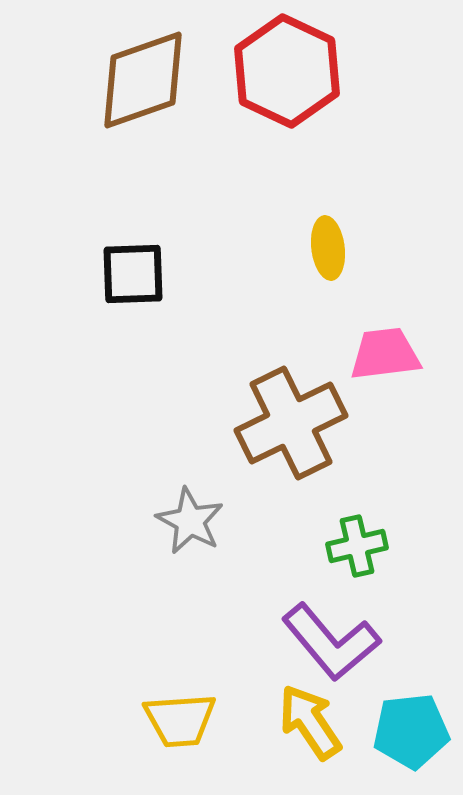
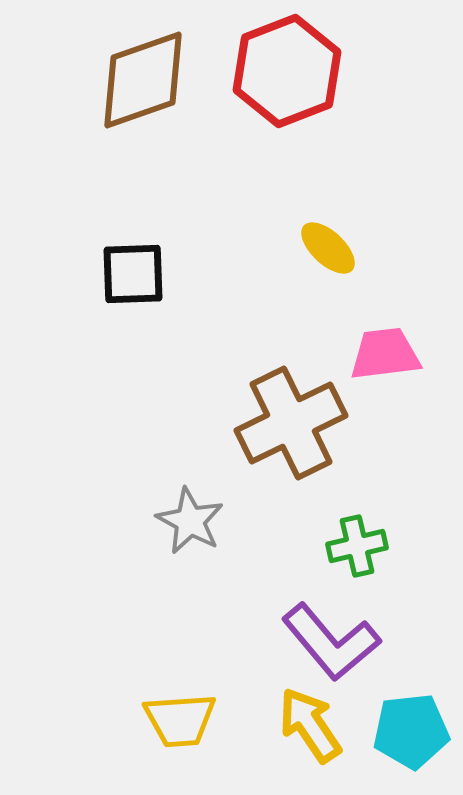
red hexagon: rotated 14 degrees clockwise
yellow ellipse: rotated 40 degrees counterclockwise
yellow arrow: moved 3 px down
